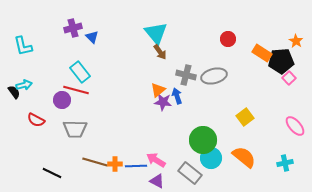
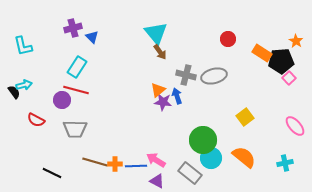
cyan rectangle: moved 3 px left, 5 px up; rotated 70 degrees clockwise
